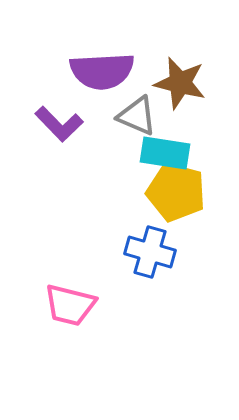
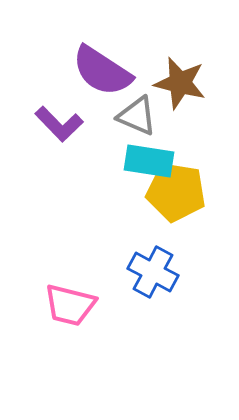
purple semicircle: rotated 36 degrees clockwise
cyan rectangle: moved 16 px left, 8 px down
yellow pentagon: rotated 6 degrees counterclockwise
blue cross: moved 3 px right, 20 px down; rotated 12 degrees clockwise
